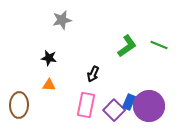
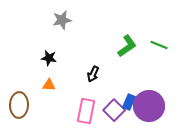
pink rectangle: moved 6 px down
